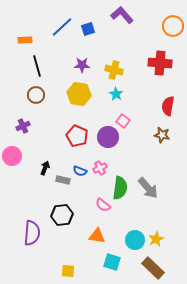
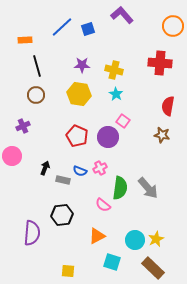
orange triangle: rotated 36 degrees counterclockwise
